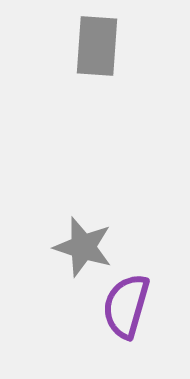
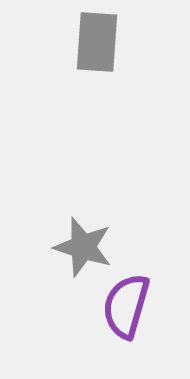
gray rectangle: moved 4 px up
